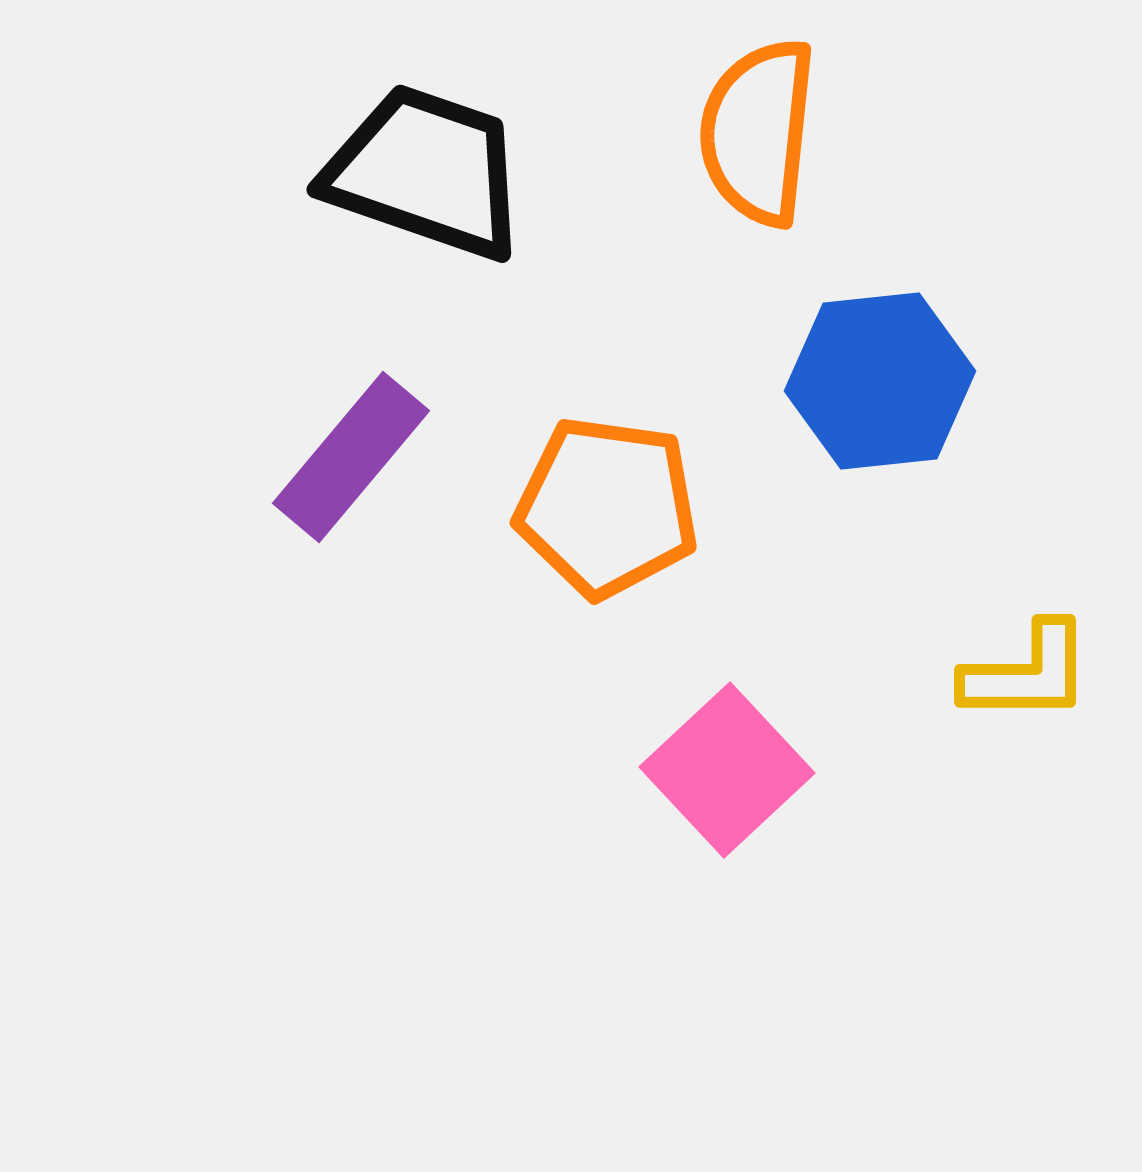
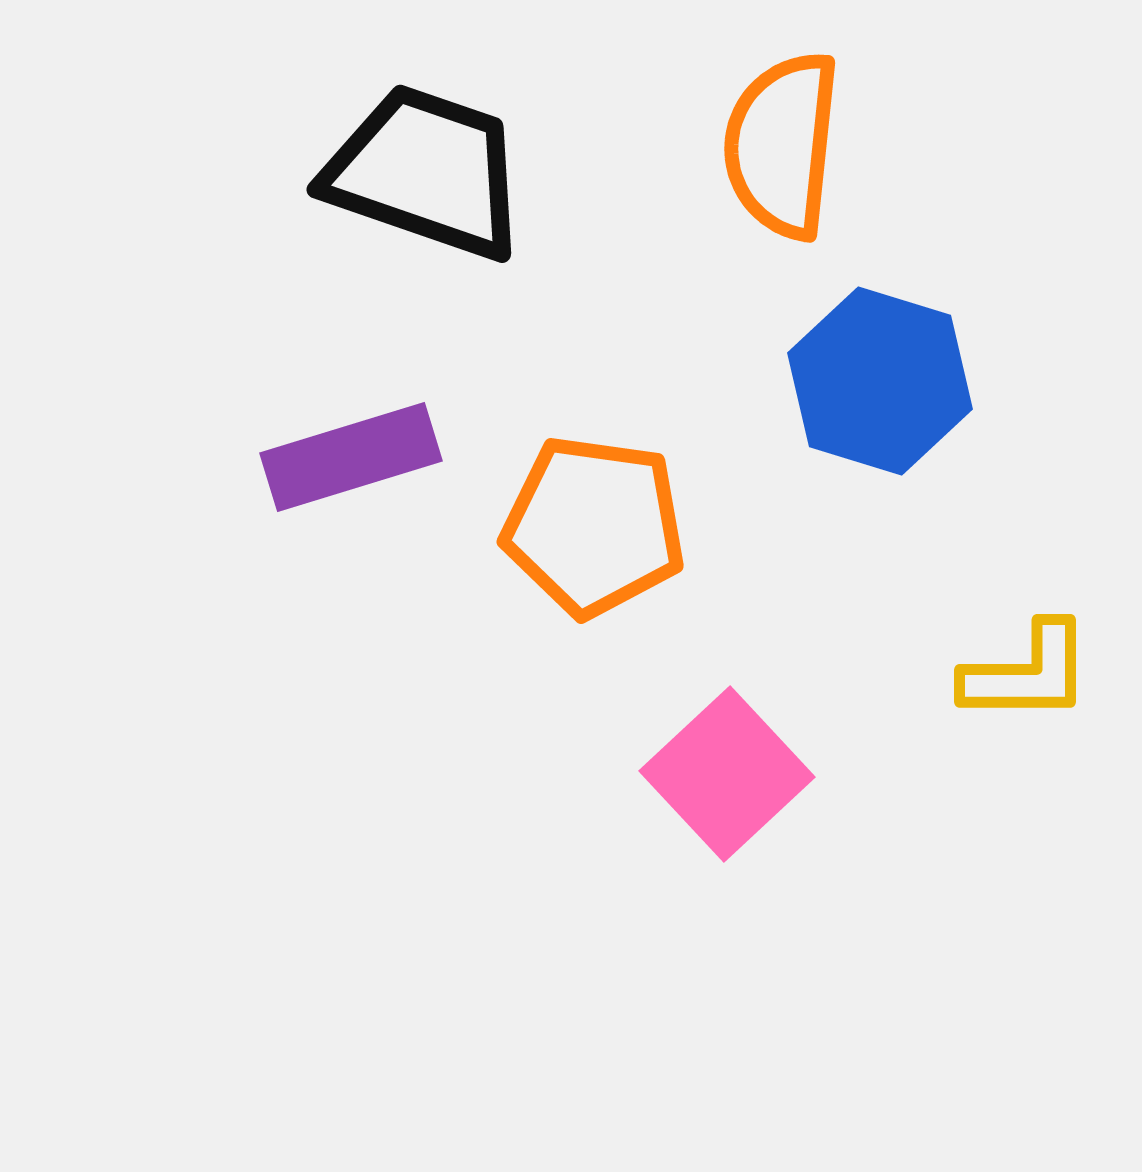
orange semicircle: moved 24 px right, 13 px down
blue hexagon: rotated 23 degrees clockwise
purple rectangle: rotated 33 degrees clockwise
orange pentagon: moved 13 px left, 19 px down
pink square: moved 4 px down
